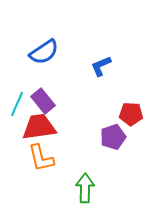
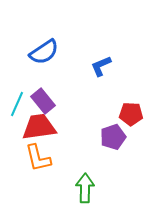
orange L-shape: moved 3 px left
